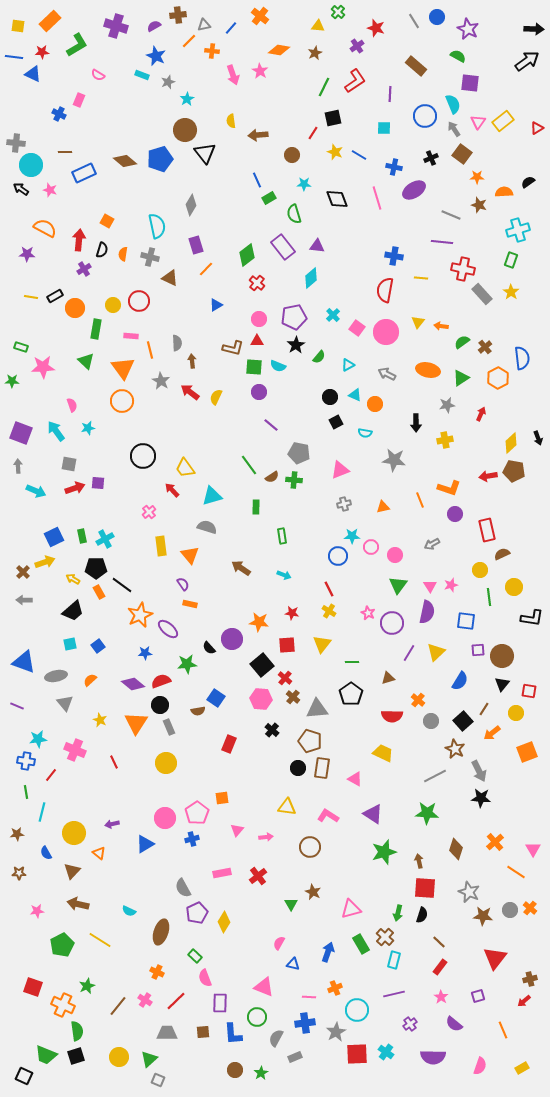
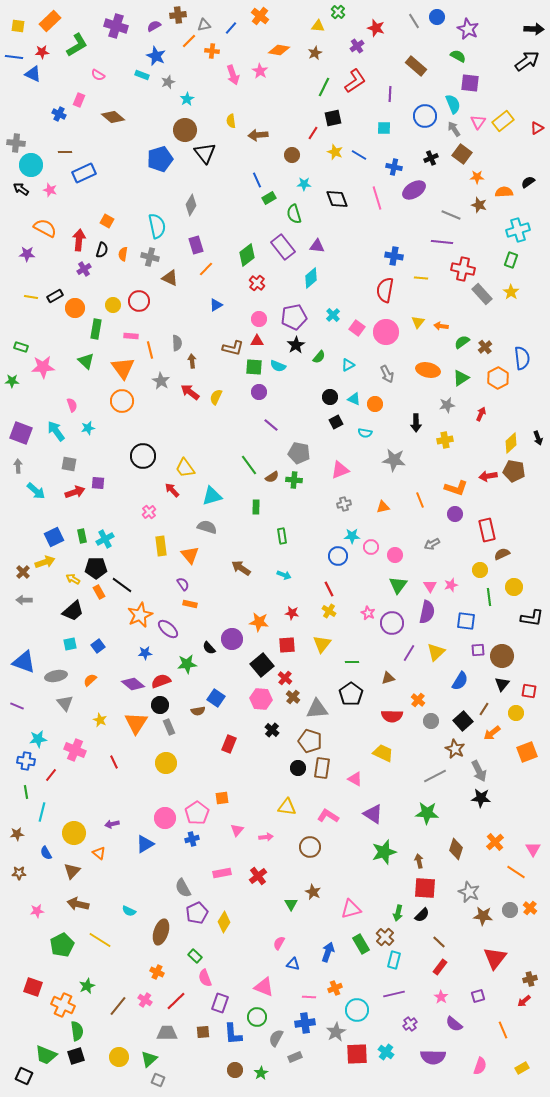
brown diamond at (125, 161): moved 12 px left, 44 px up
gray arrow at (387, 374): rotated 144 degrees counterclockwise
cyan triangle at (355, 395): moved 1 px left, 4 px down
red arrow at (75, 488): moved 4 px down
orange L-shape at (449, 488): moved 7 px right
cyan arrow at (36, 491): rotated 18 degrees clockwise
black semicircle at (422, 915): rotated 28 degrees clockwise
purple rectangle at (220, 1003): rotated 18 degrees clockwise
